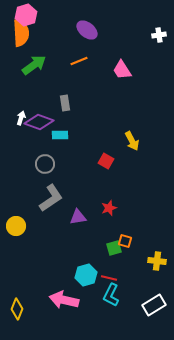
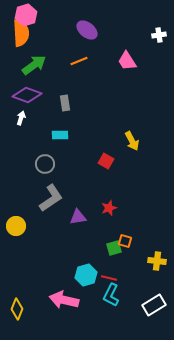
pink trapezoid: moved 5 px right, 9 px up
purple diamond: moved 12 px left, 27 px up
